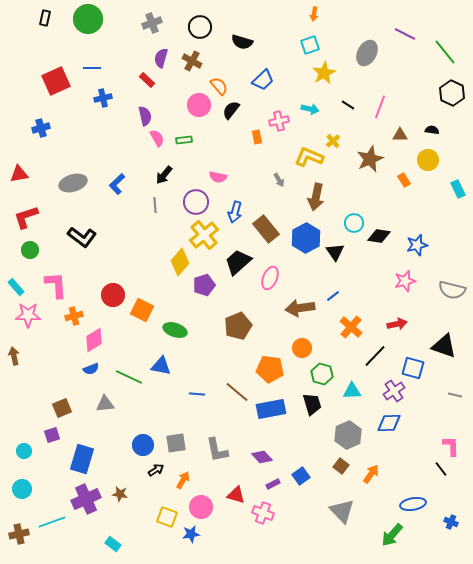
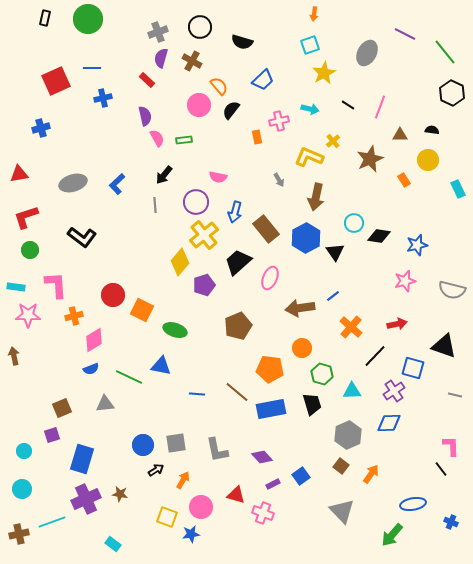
gray cross at (152, 23): moved 6 px right, 9 px down
cyan rectangle at (16, 287): rotated 42 degrees counterclockwise
